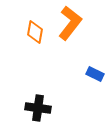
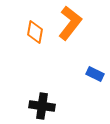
black cross: moved 4 px right, 2 px up
